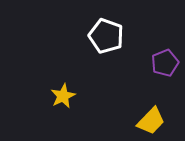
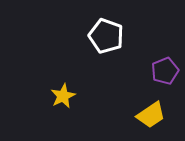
purple pentagon: moved 8 px down
yellow trapezoid: moved 6 px up; rotated 12 degrees clockwise
